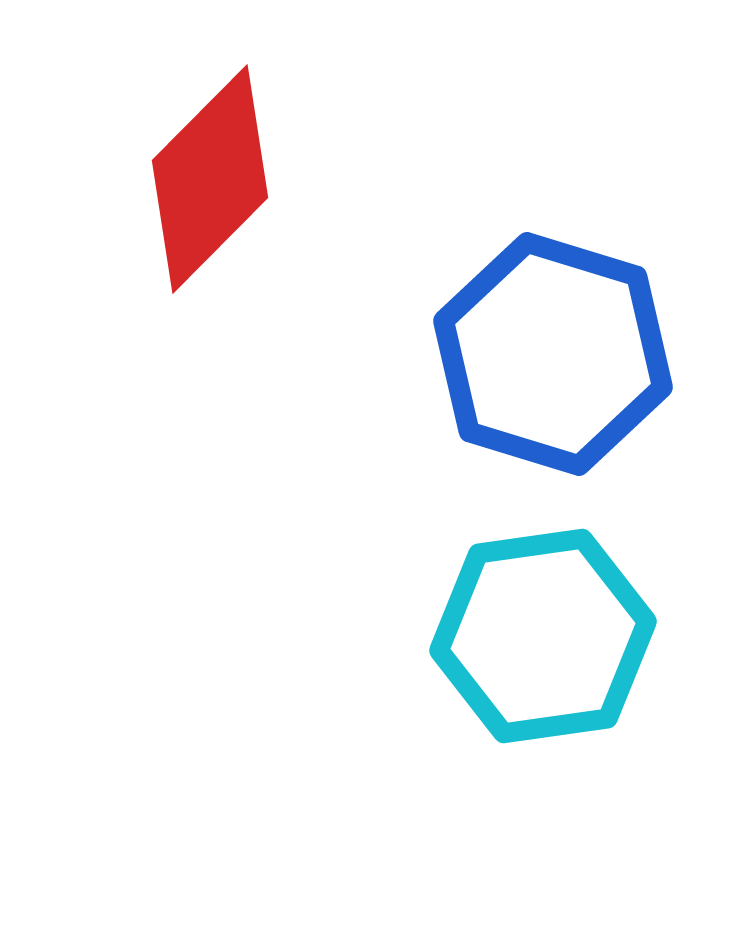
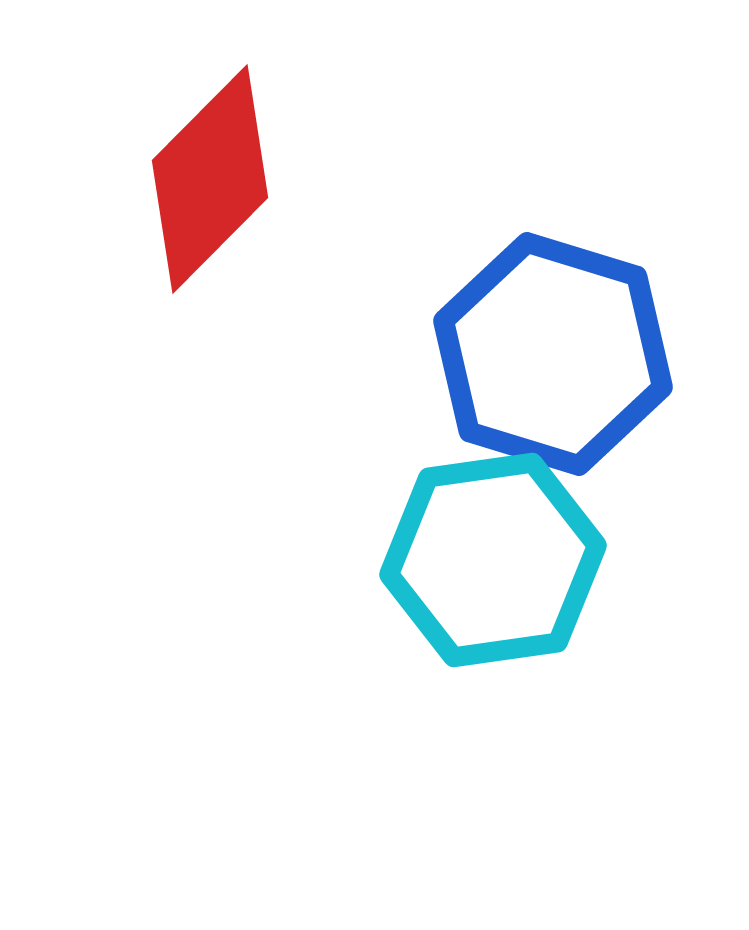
cyan hexagon: moved 50 px left, 76 px up
